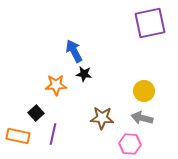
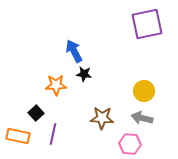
purple square: moved 3 px left, 1 px down
